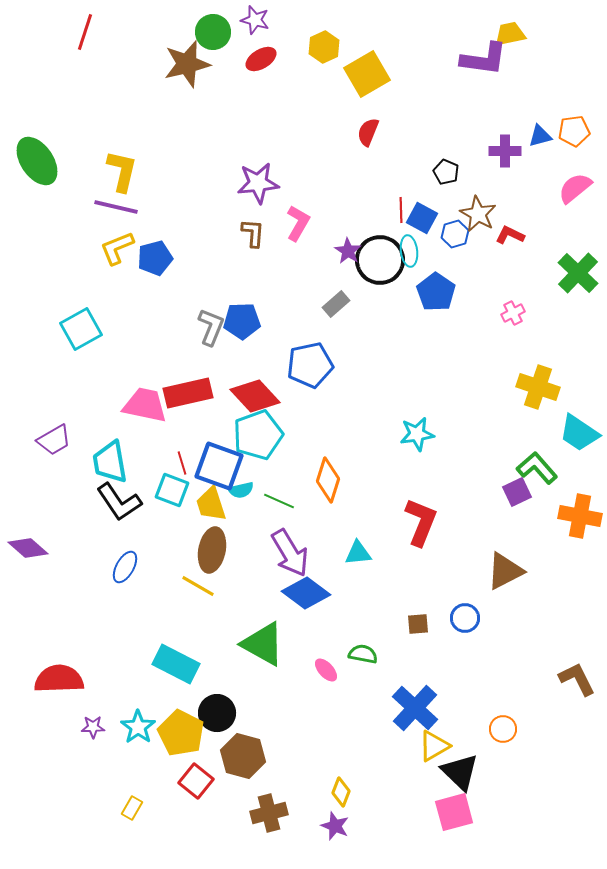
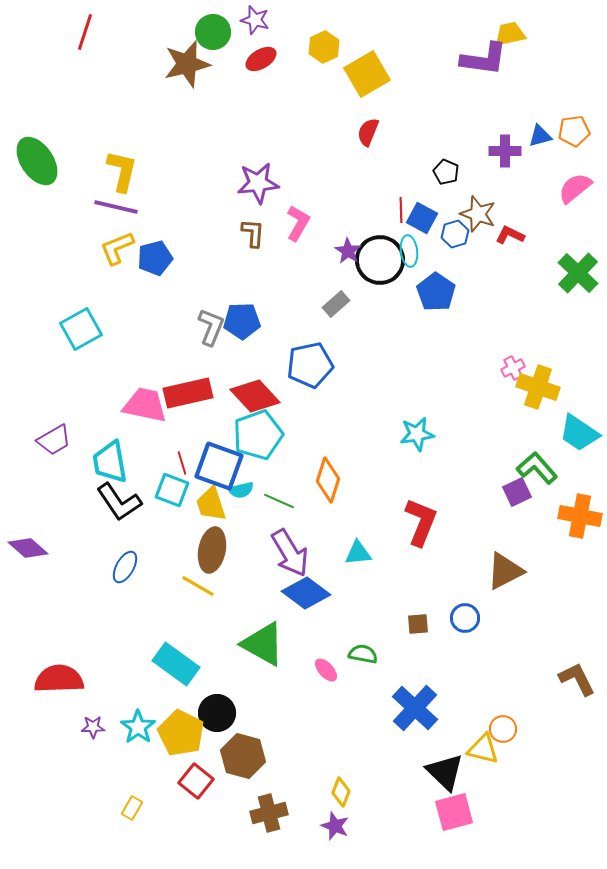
brown star at (478, 214): rotated 9 degrees counterclockwise
pink cross at (513, 313): moved 55 px down
cyan rectangle at (176, 664): rotated 9 degrees clockwise
yellow triangle at (434, 746): moved 49 px right, 3 px down; rotated 44 degrees clockwise
black triangle at (460, 772): moved 15 px left
